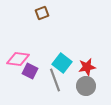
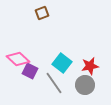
pink diamond: rotated 35 degrees clockwise
red star: moved 3 px right, 1 px up
gray line: moved 1 px left, 3 px down; rotated 15 degrees counterclockwise
gray circle: moved 1 px left, 1 px up
